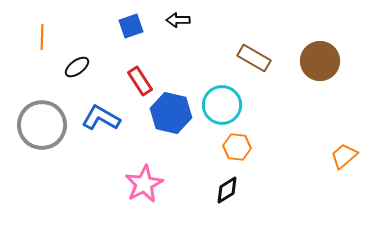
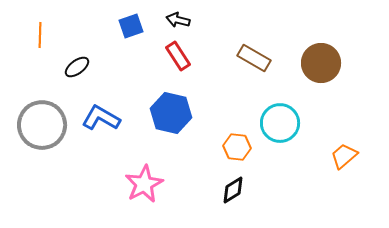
black arrow: rotated 15 degrees clockwise
orange line: moved 2 px left, 2 px up
brown circle: moved 1 px right, 2 px down
red rectangle: moved 38 px right, 25 px up
cyan circle: moved 58 px right, 18 px down
black diamond: moved 6 px right
